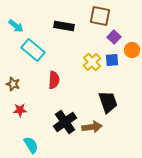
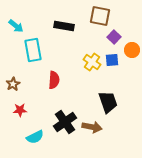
cyan rectangle: rotated 40 degrees clockwise
yellow cross: rotated 12 degrees counterclockwise
brown star: rotated 24 degrees clockwise
brown arrow: rotated 18 degrees clockwise
cyan semicircle: moved 4 px right, 8 px up; rotated 96 degrees clockwise
